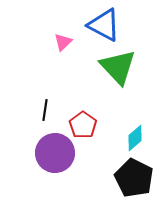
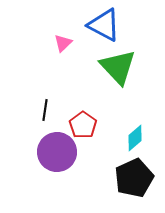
pink triangle: moved 1 px down
purple circle: moved 2 px right, 1 px up
black pentagon: rotated 21 degrees clockwise
